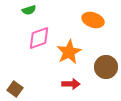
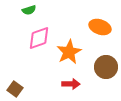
orange ellipse: moved 7 px right, 7 px down
